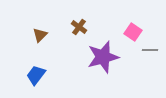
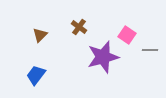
pink square: moved 6 px left, 3 px down
